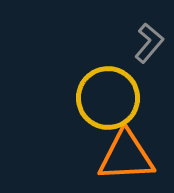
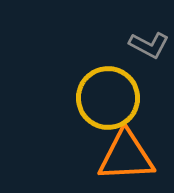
gray L-shape: moved 2 px down; rotated 78 degrees clockwise
